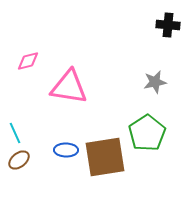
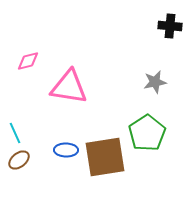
black cross: moved 2 px right, 1 px down
